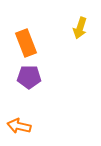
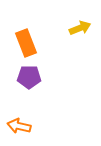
yellow arrow: rotated 130 degrees counterclockwise
